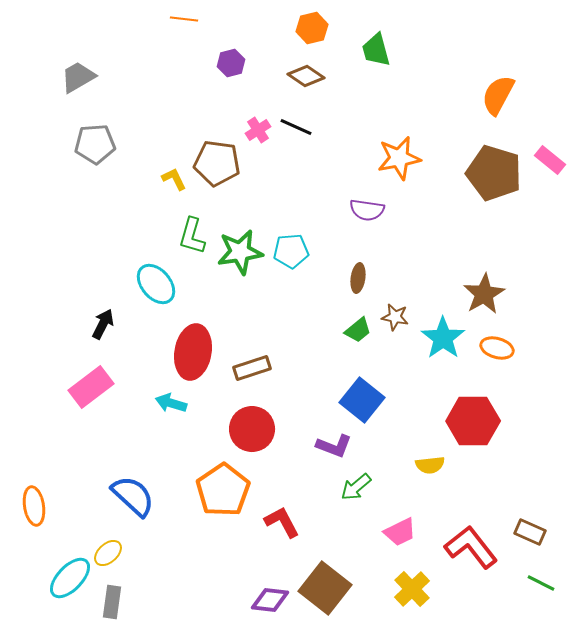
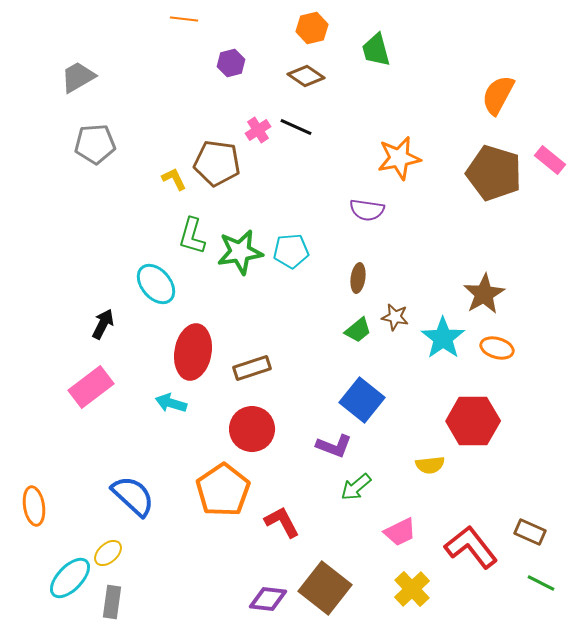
purple diamond at (270, 600): moved 2 px left, 1 px up
